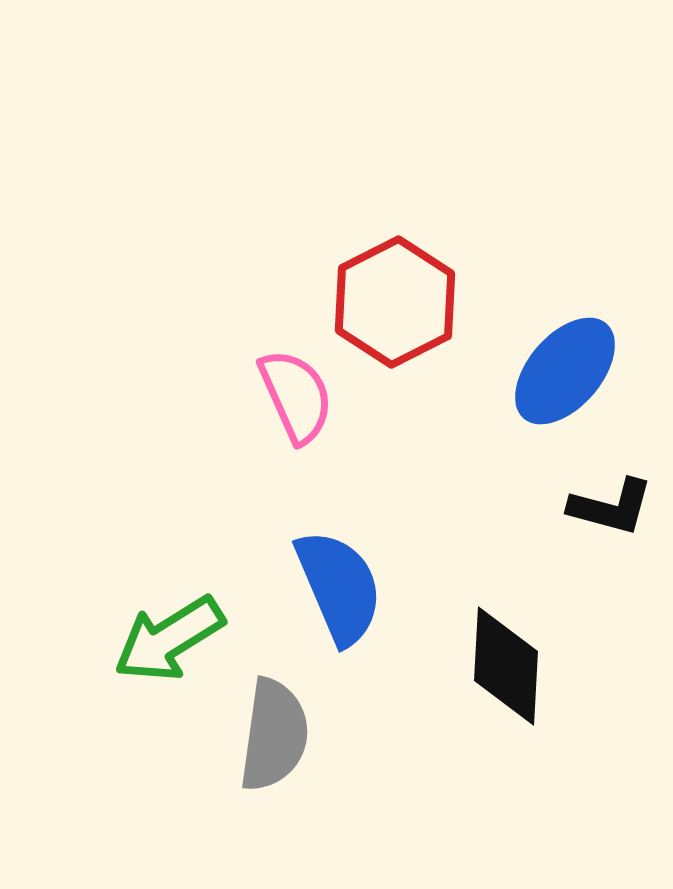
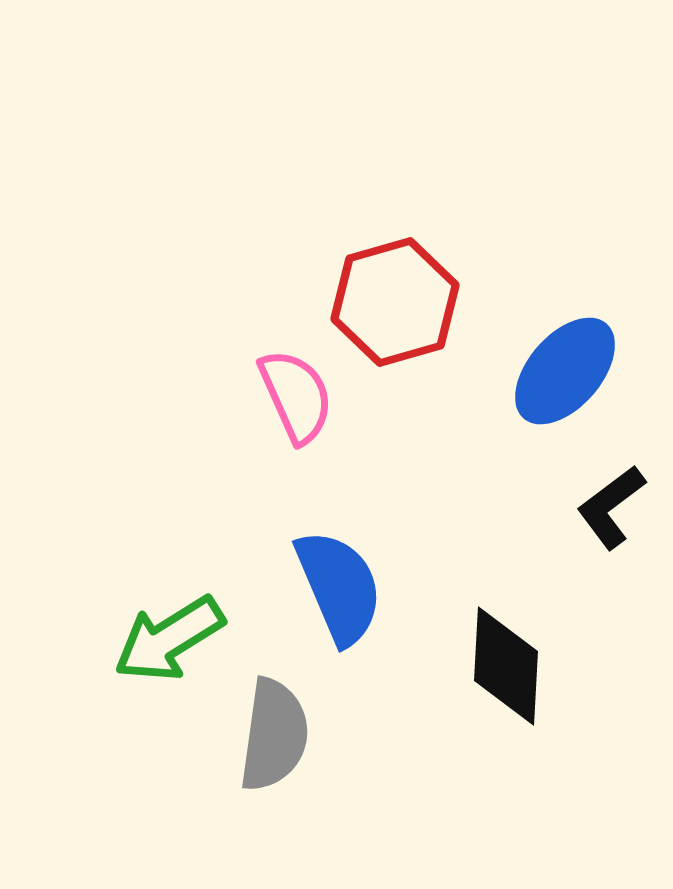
red hexagon: rotated 11 degrees clockwise
black L-shape: rotated 128 degrees clockwise
